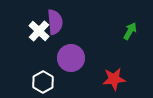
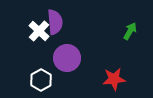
purple circle: moved 4 px left
white hexagon: moved 2 px left, 2 px up
